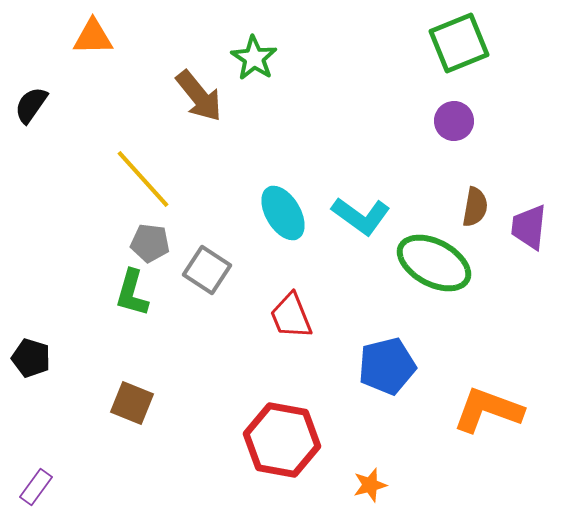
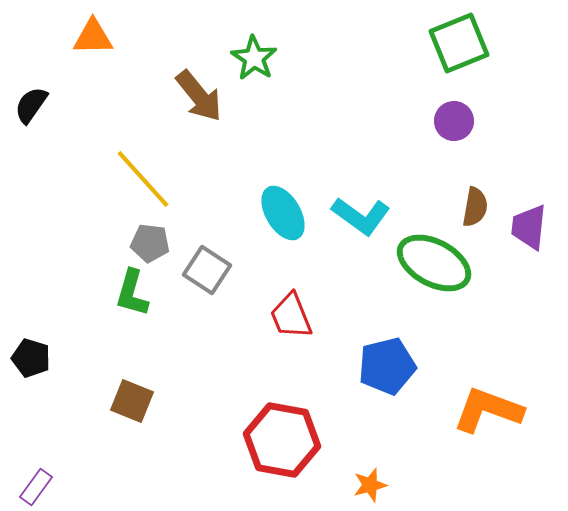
brown square: moved 2 px up
